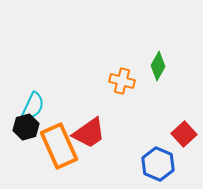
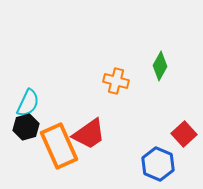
green diamond: moved 2 px right
orange cross: moved 6 px left
cyan semicircle: moved 5 px left, 3 px up
red trapezoid: moved 1 px down
